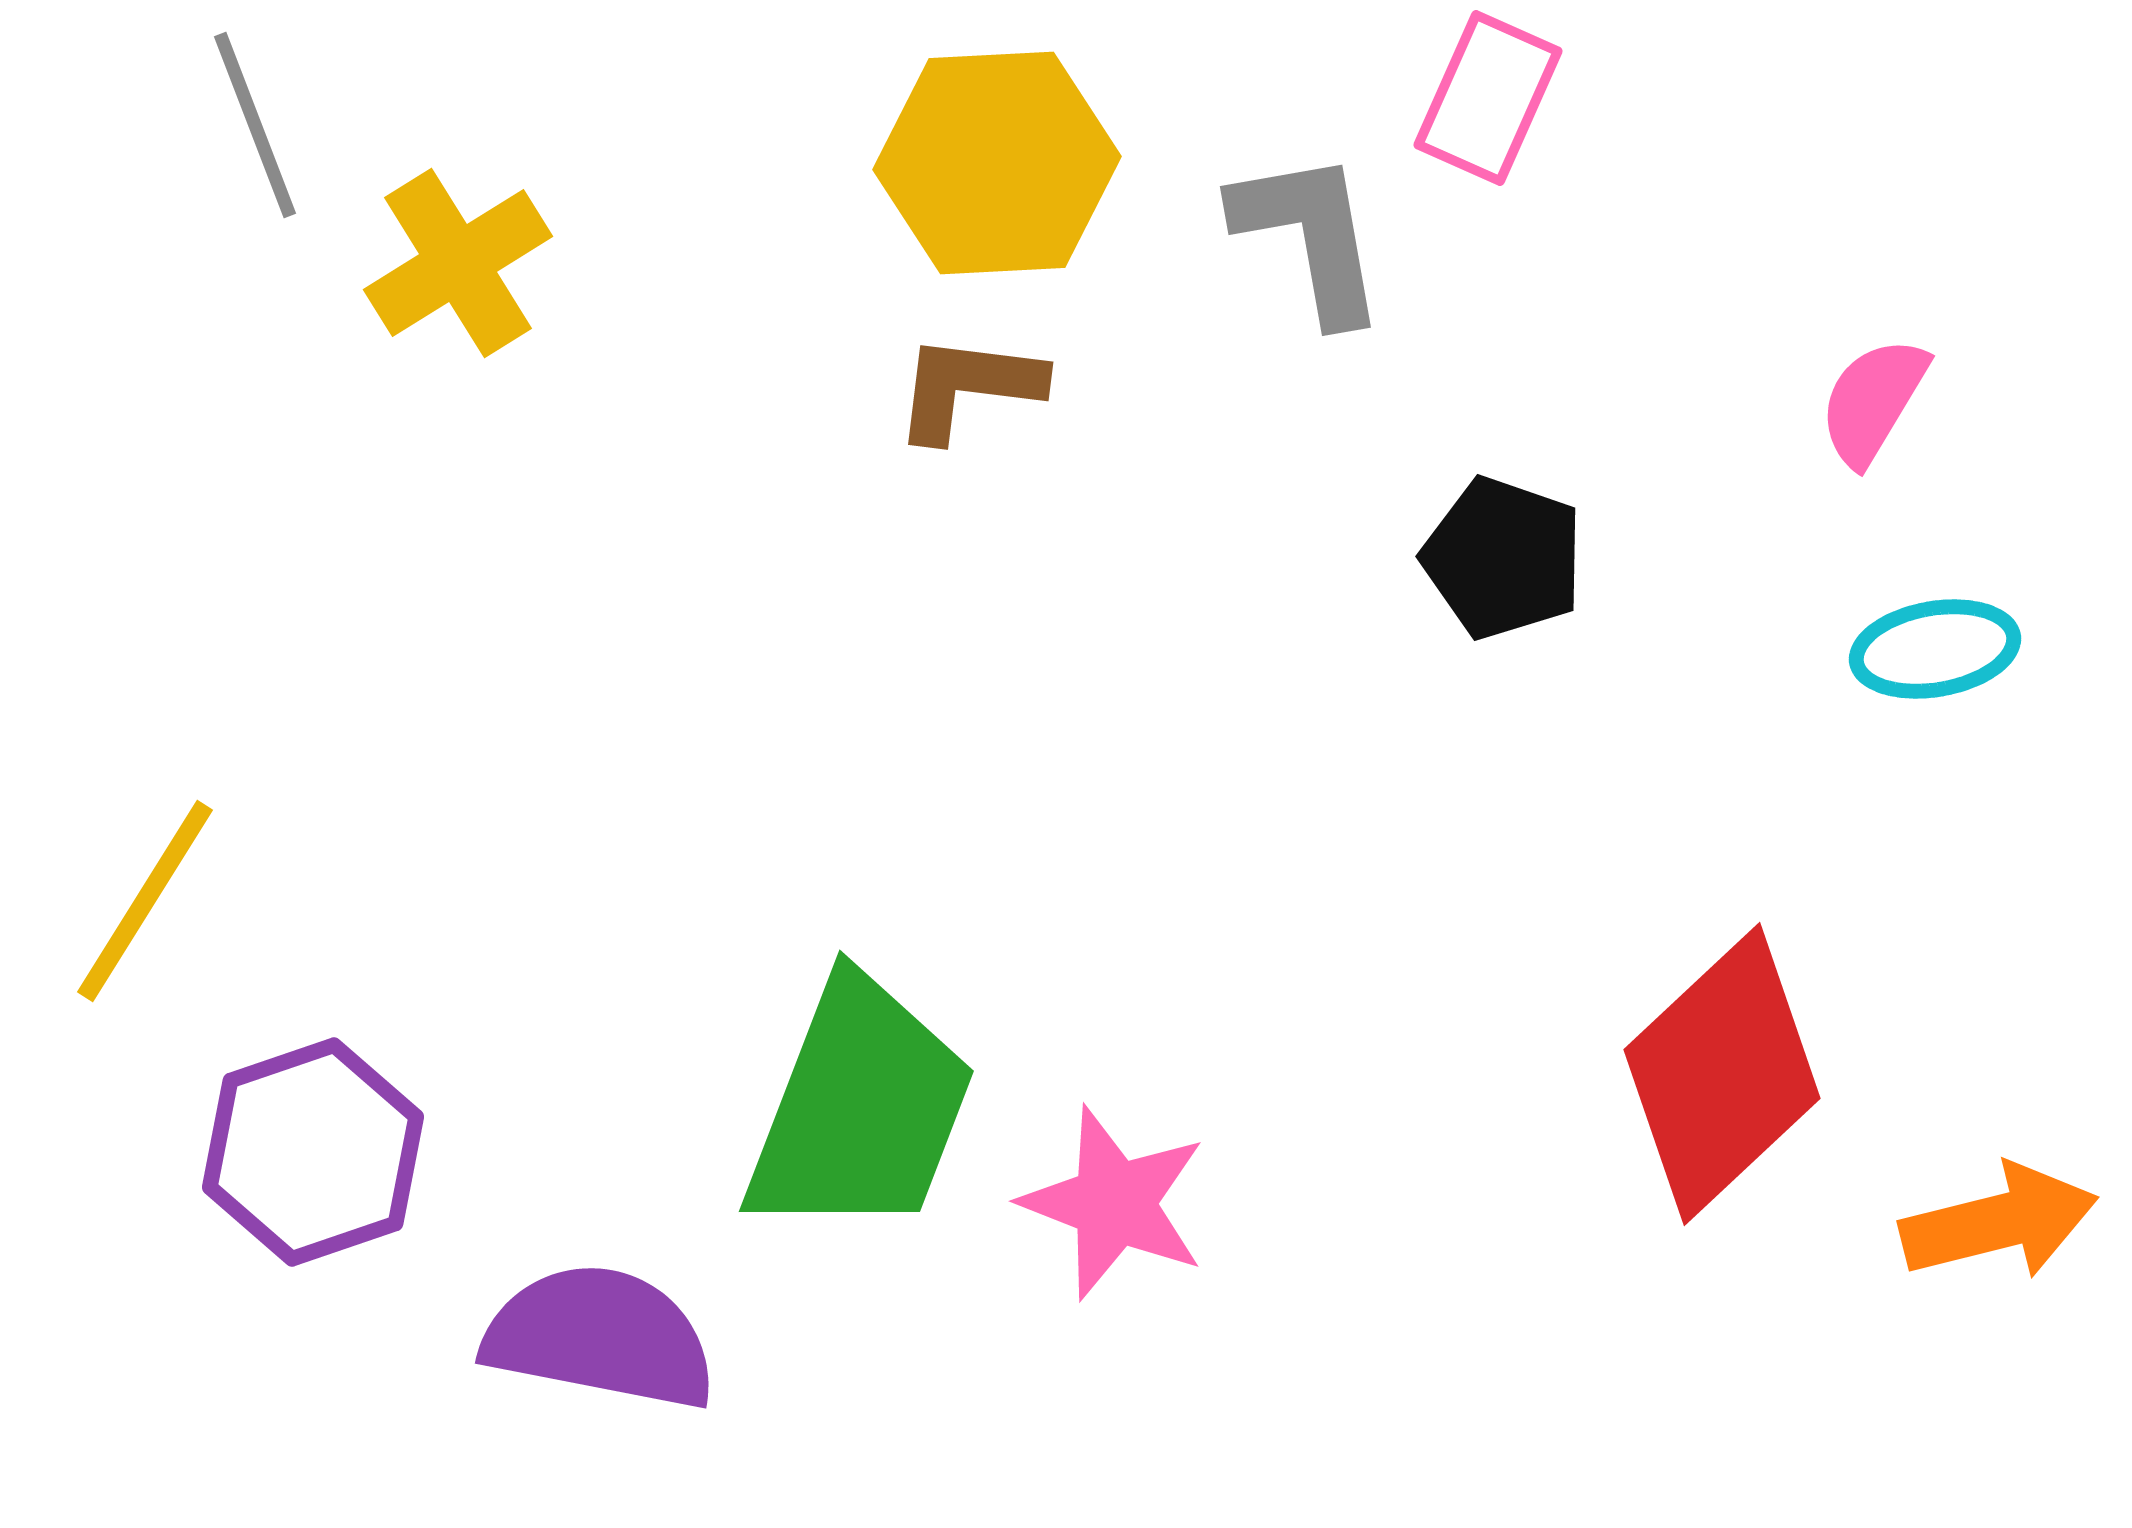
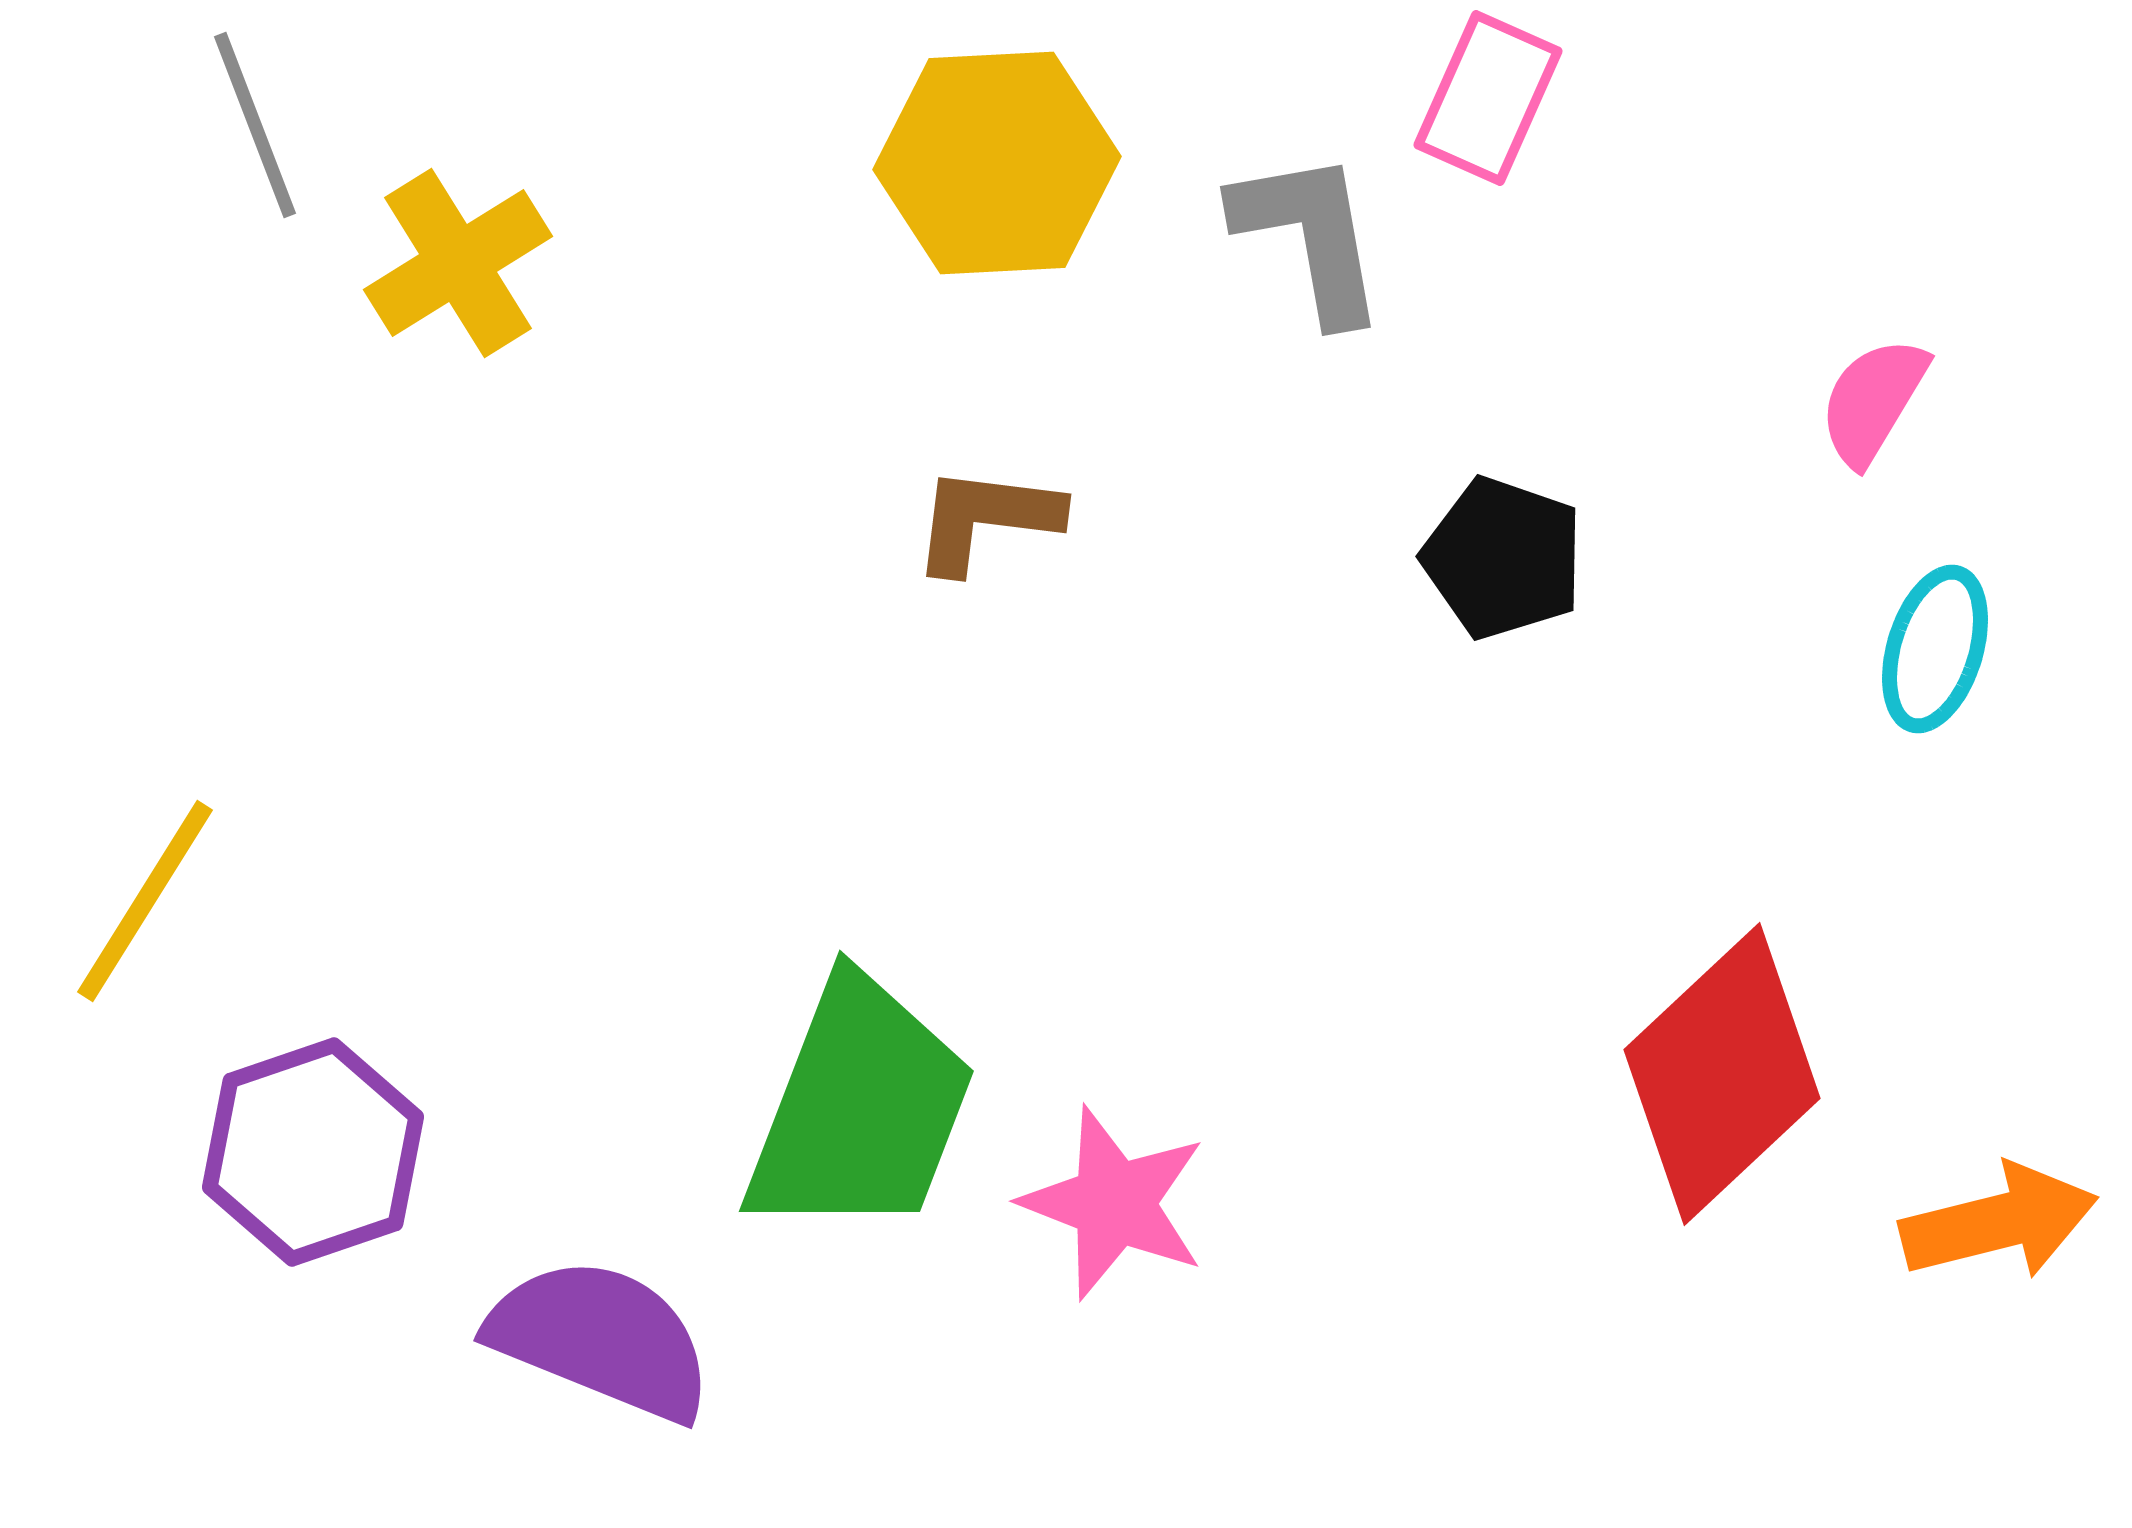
brown L-shape: moved 18 px right, 132 px down
cyan ellipse: rotated 63 degrees counterclockwise
purple semicircle: moved 1 px right, 2 px down; rotated 11 degrees clockwise
